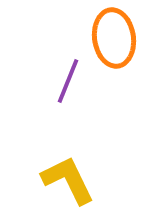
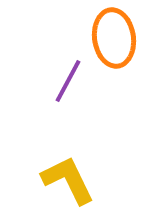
purple line: rotated 6 degrees clockwise
